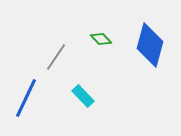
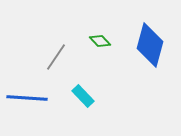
green diamond: moved 1 px left, 2 px down
blue line: moved 1 px right; rotated 69 degrees clockwise
